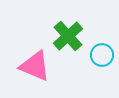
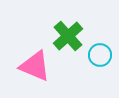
cyan circle: moved 2 px left
